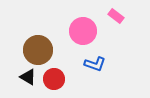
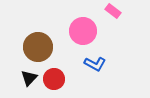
pink rectangle: moved 3 px left, 5 px up
brown circle: moved 3 px up
blue L-shape: rotated 10 degrees clockwise
black triangle: moved 1 px right, 1 px down; rotated 42 degrees clockwise
